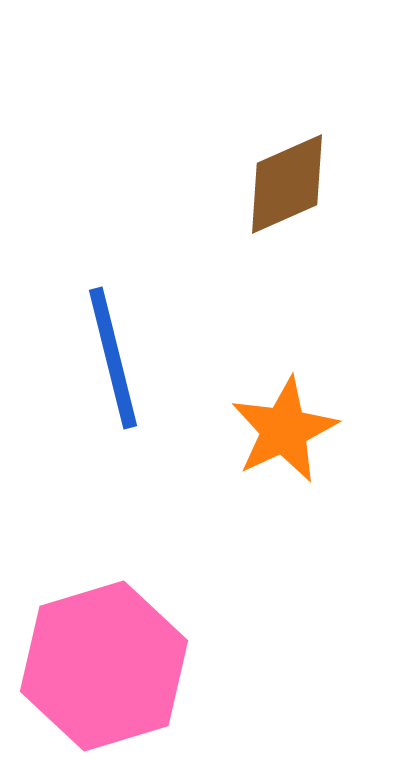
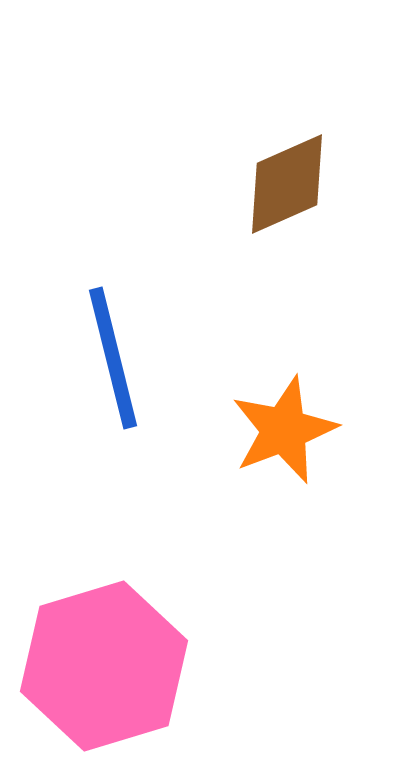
orange star: rotated 4 degrees clockwise
